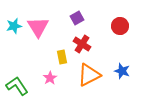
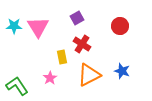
cyan star: rotated 14 degrees clockwise
